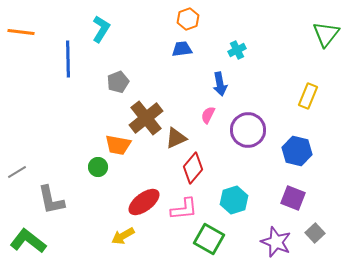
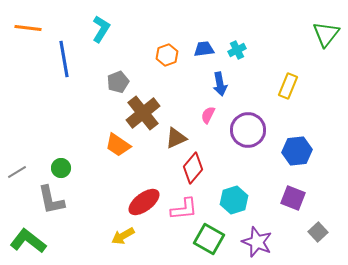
orange hexagon: moved 21 px left, 36 px down
orange line: moved 7 px right, 4 px up
blue trapezoid: moved 22 px right
blue line: moved 4 px left; rotated 9 degrees counterclockwise
yellow rectangle: moved 20 px left, 10 px up
brown cross: moved 3 px left, 5 px up
orange trapezoid: rotated 24 degrees clockwise
blue hexagon: rotated 20 degrees counterclockwise
green circle: moved 37 px left, 1 px down
gray square: moved 3 px right, 1 px up
purple star: moved 19 px left
